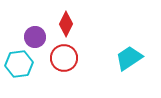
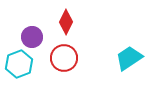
red diamond: moved 2 px up
purple circle: moved 3 px left
cyan hexagon: rotated 12 degrees counterclockwise
